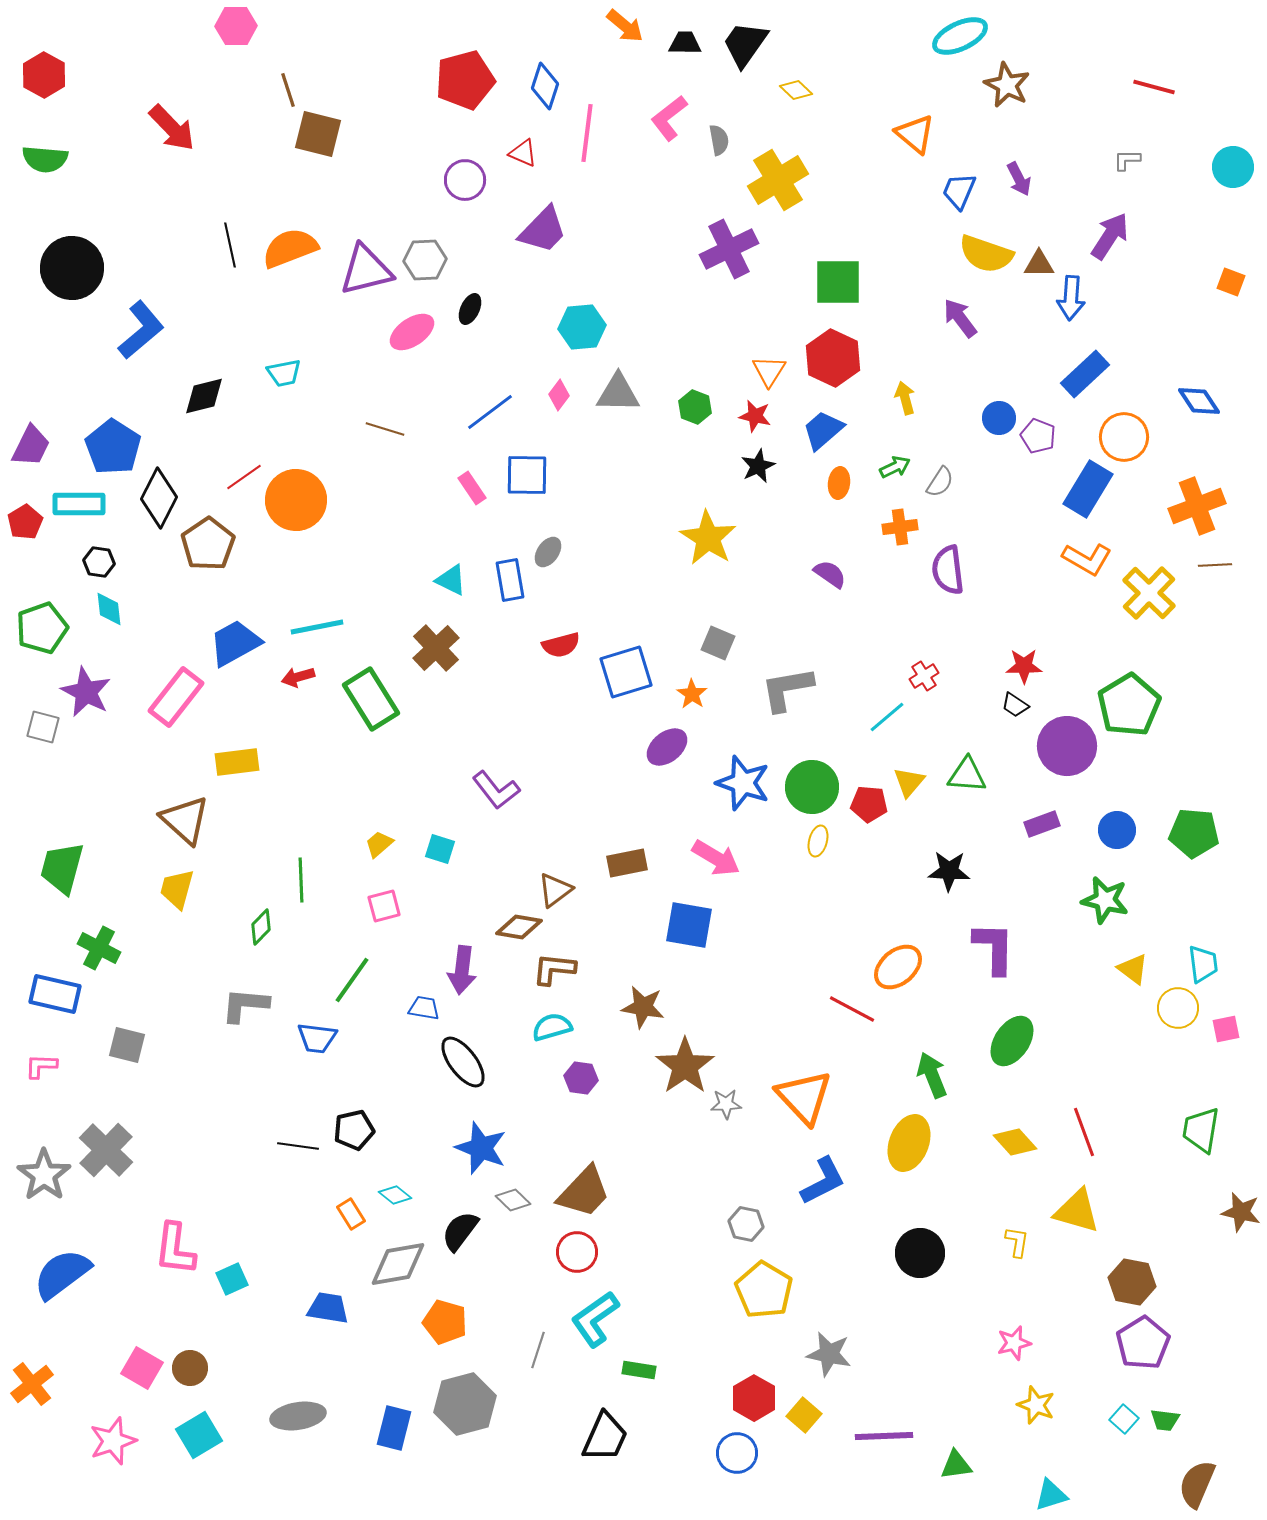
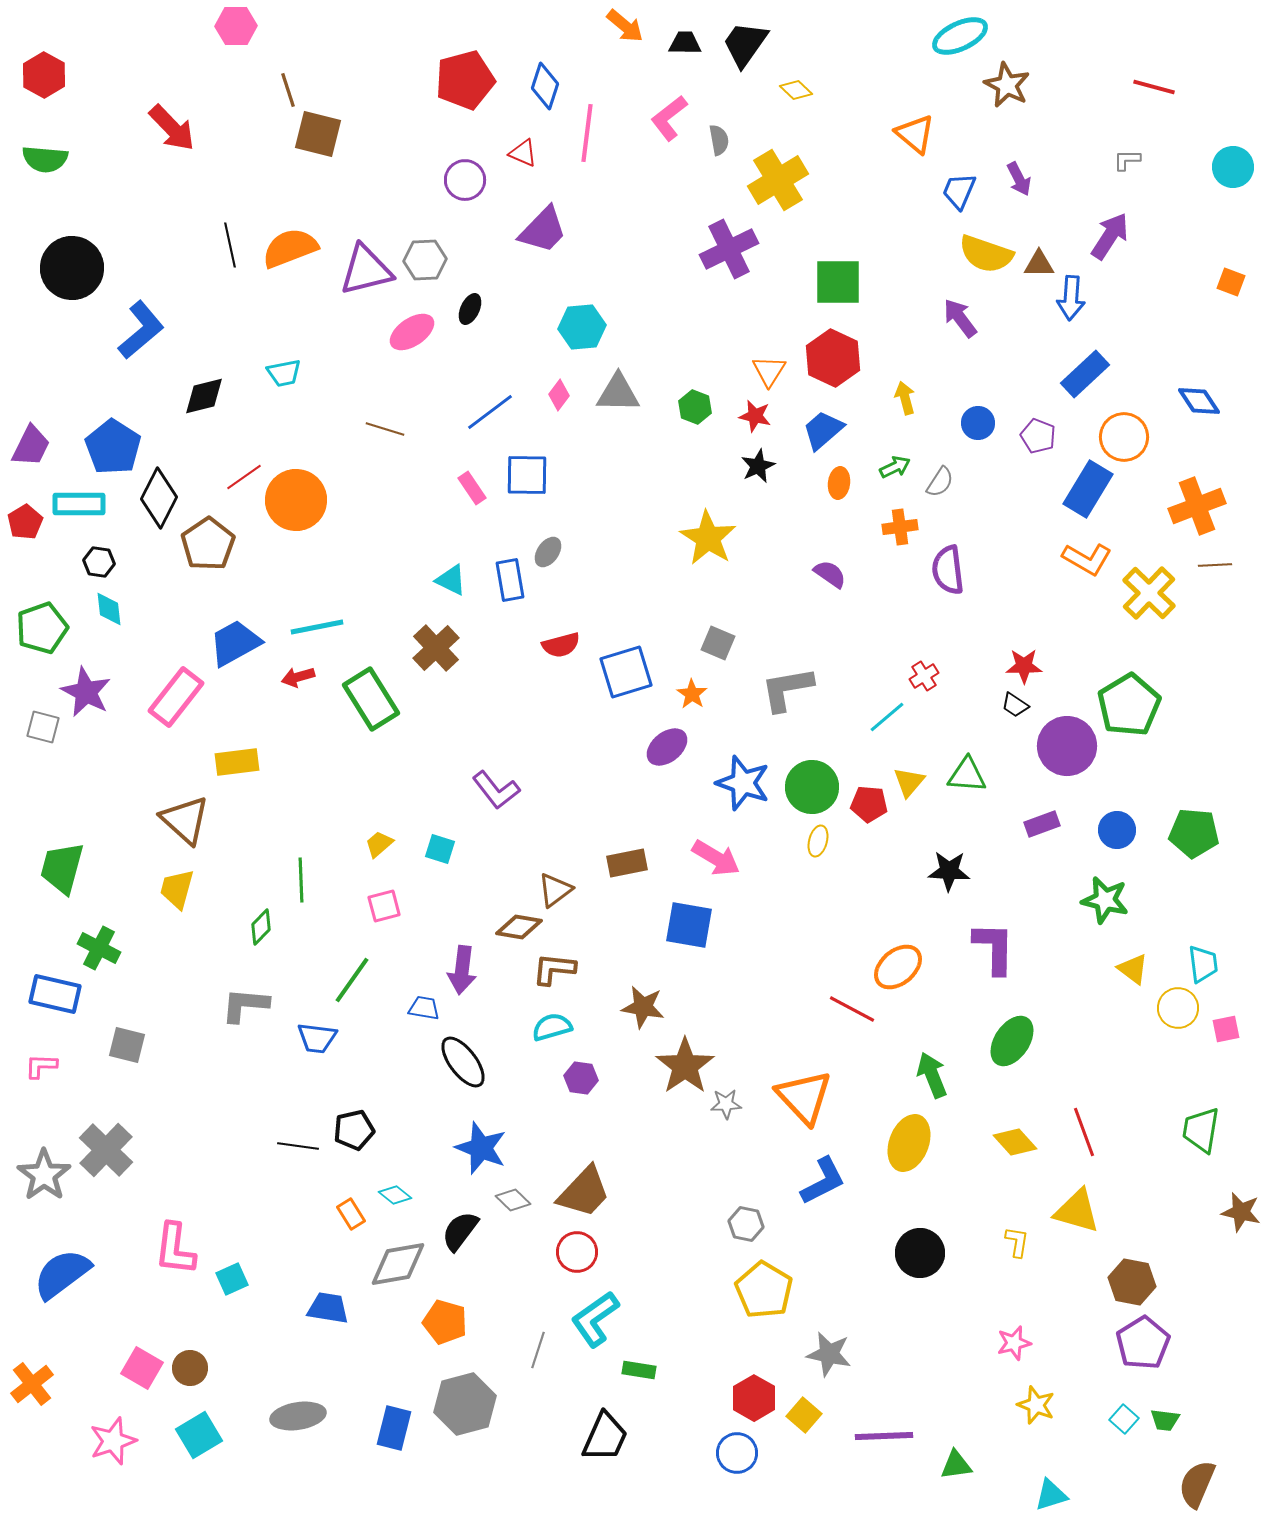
blue circle at (999, 418): moved 21 px left, 5 px down
